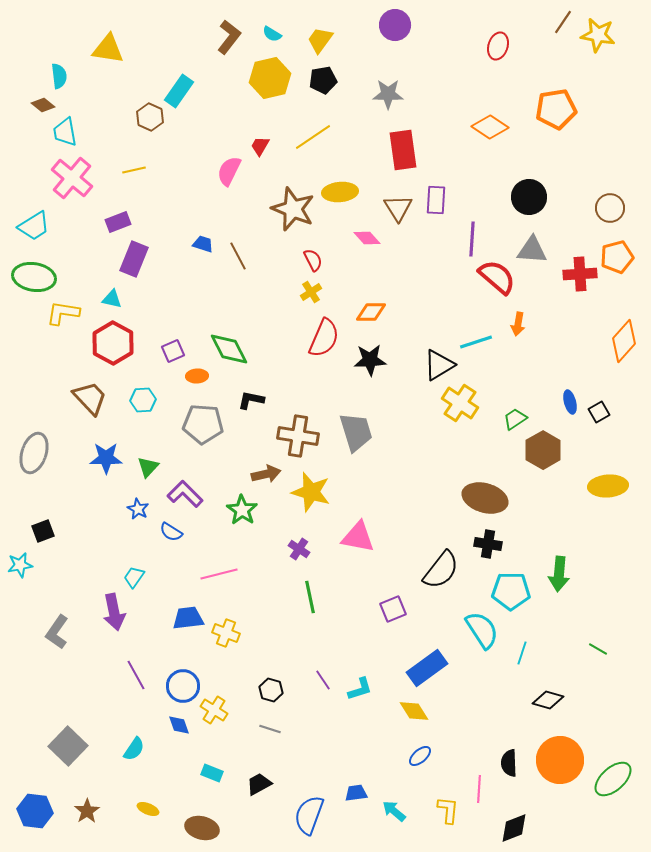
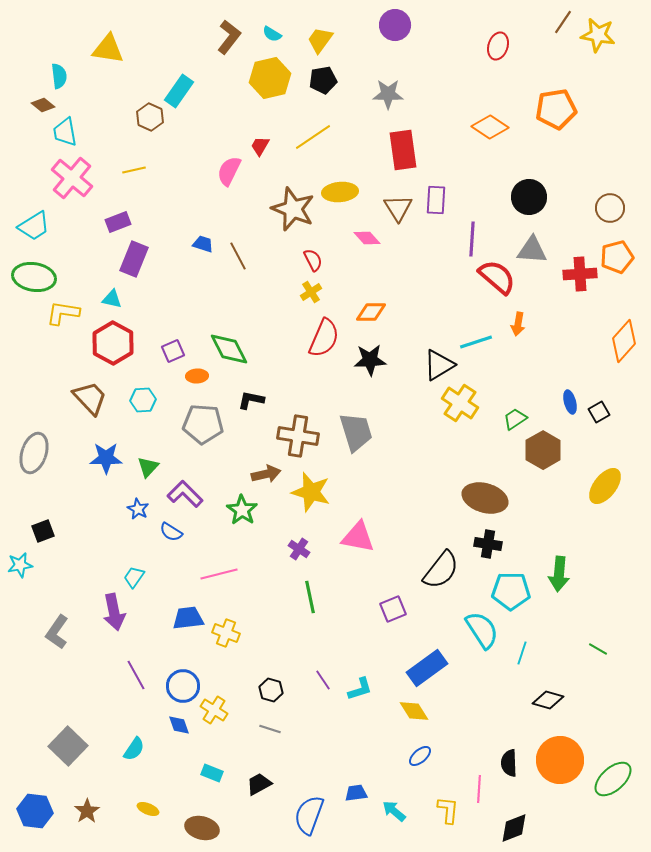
yellow ellipse at (608, 486): moved 3 px left; rotated 48 degrees counterclockwise
